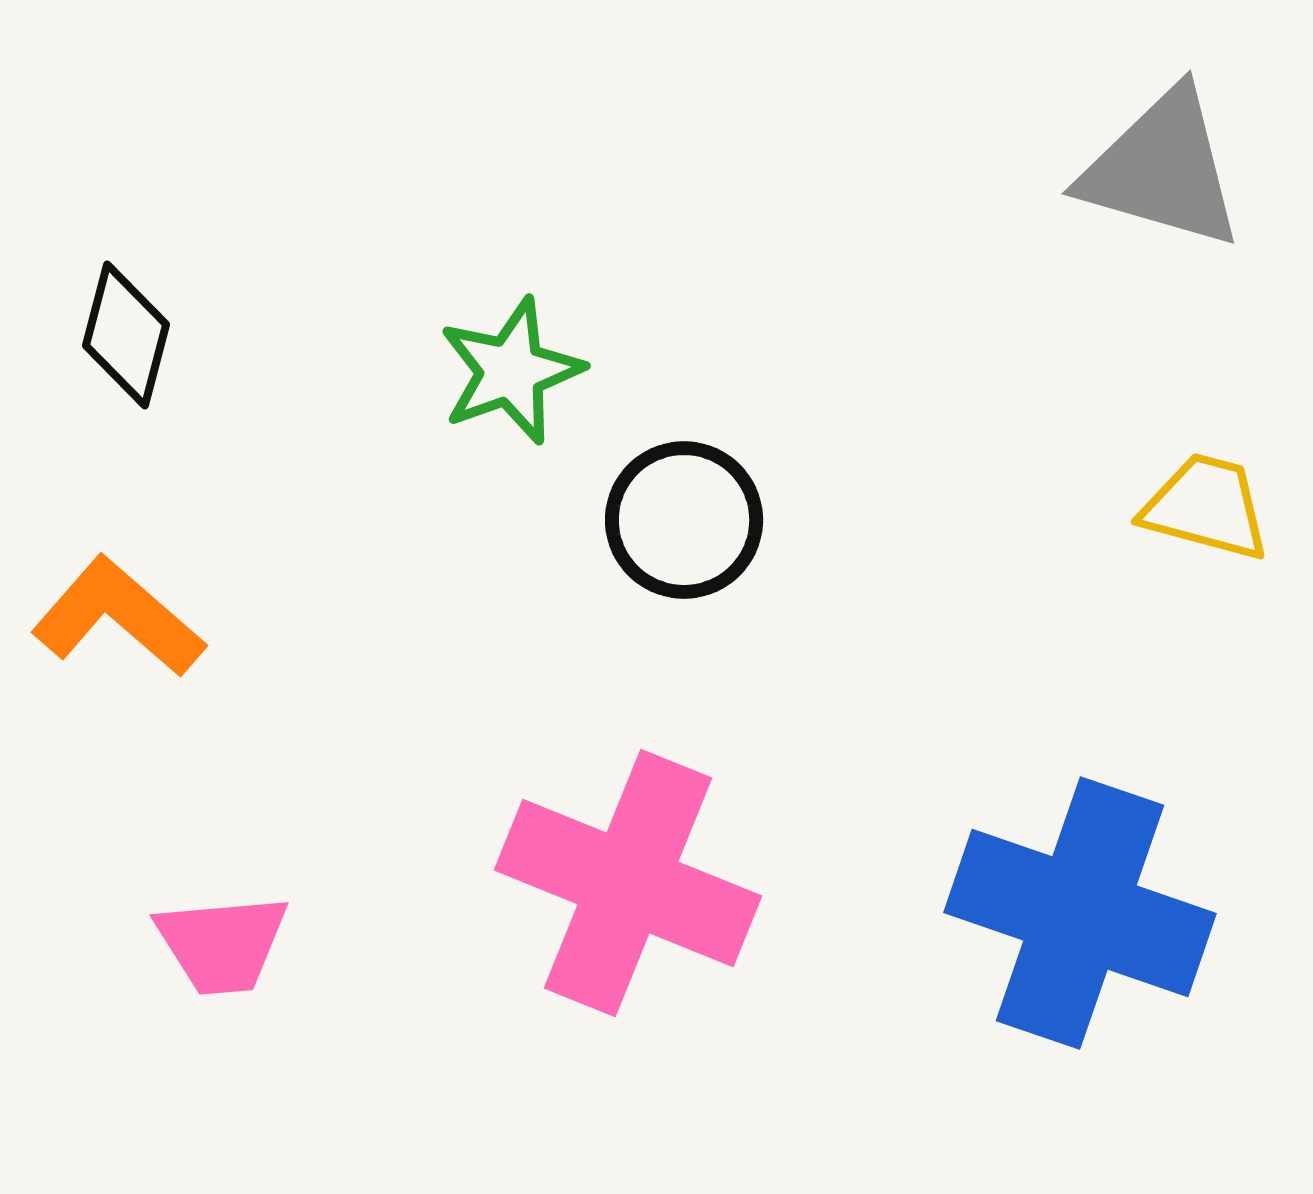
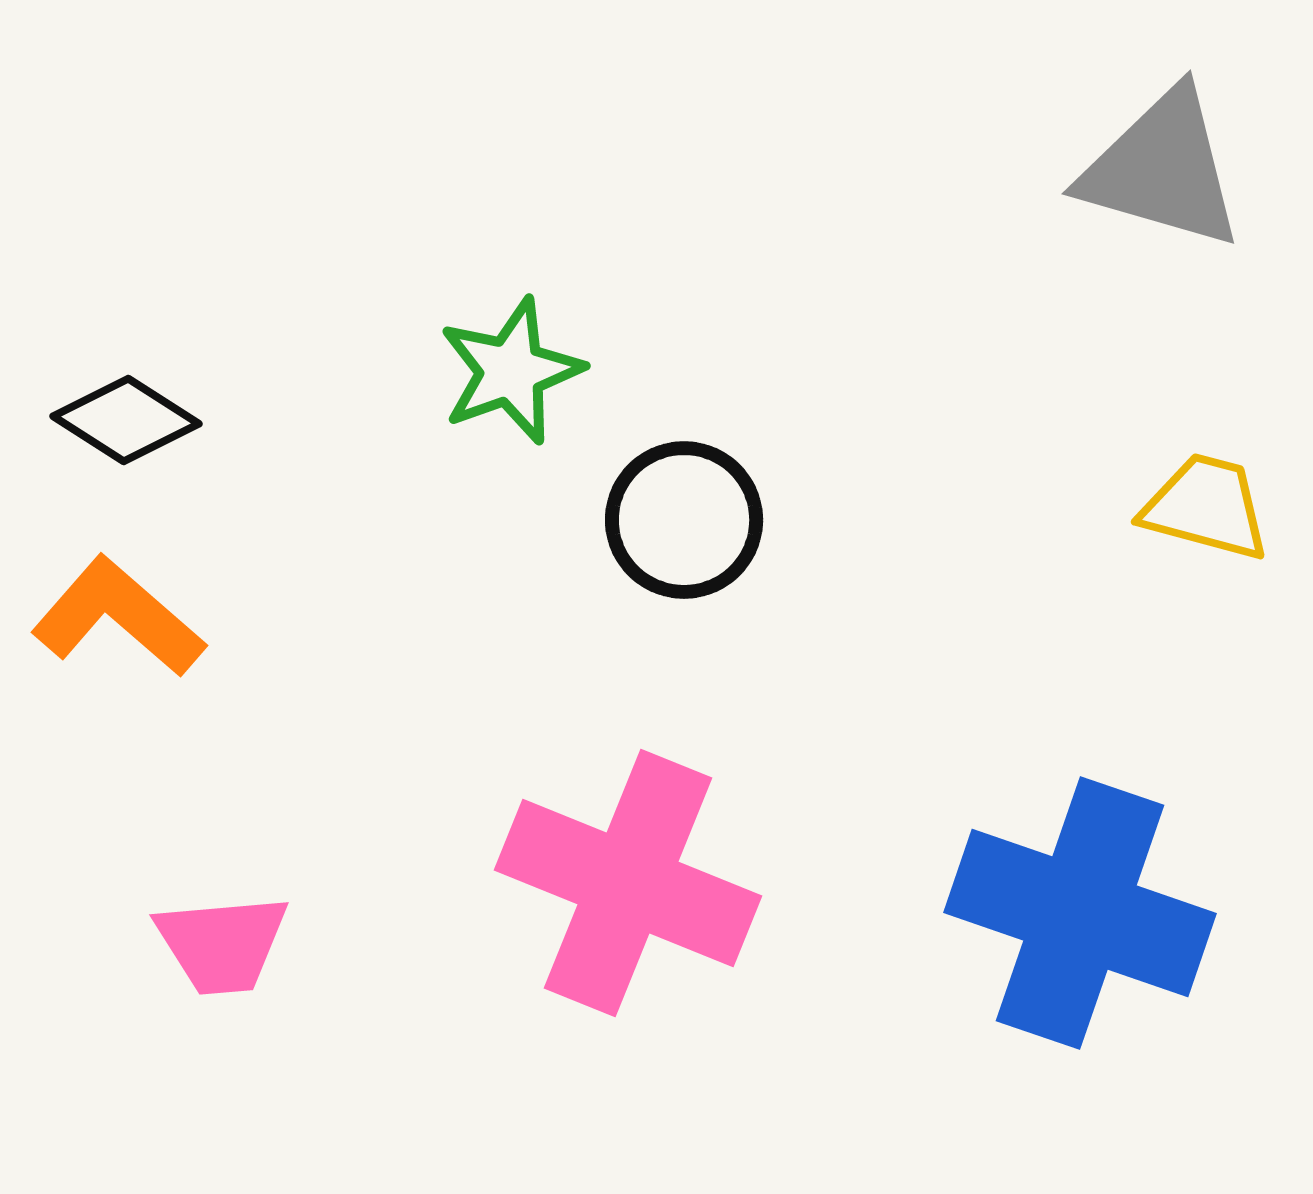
black diamond: moved 85 px down; rotated 72 degrees counterclockwise
